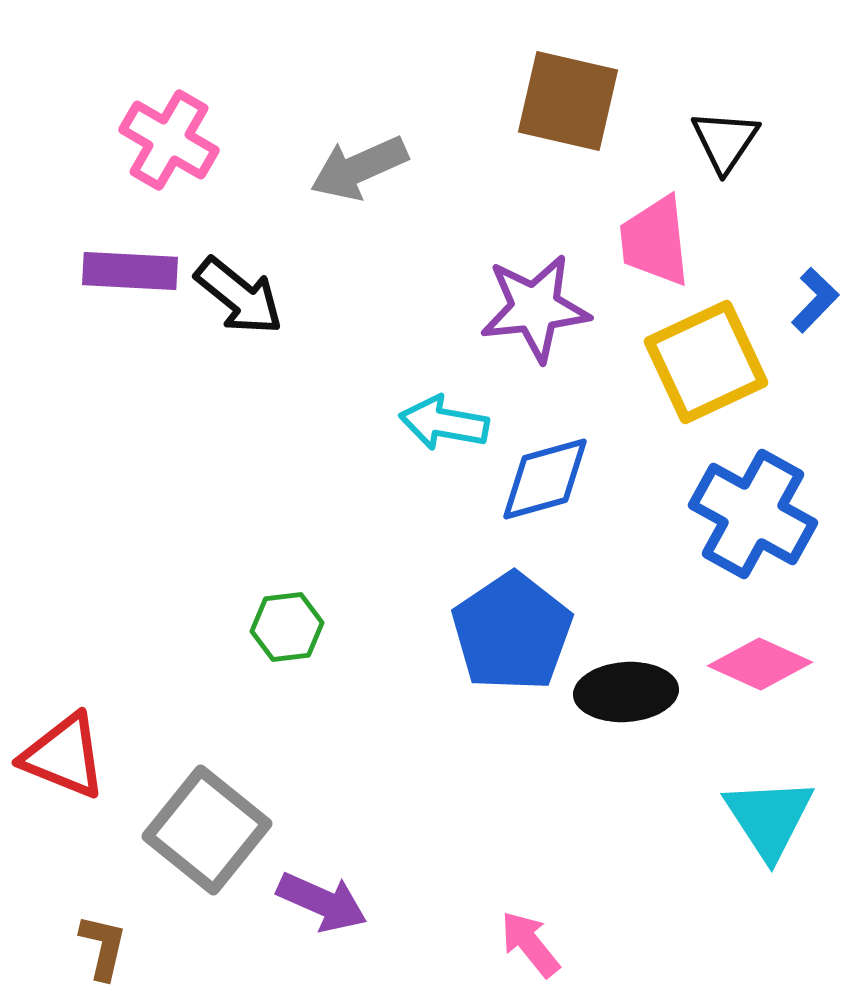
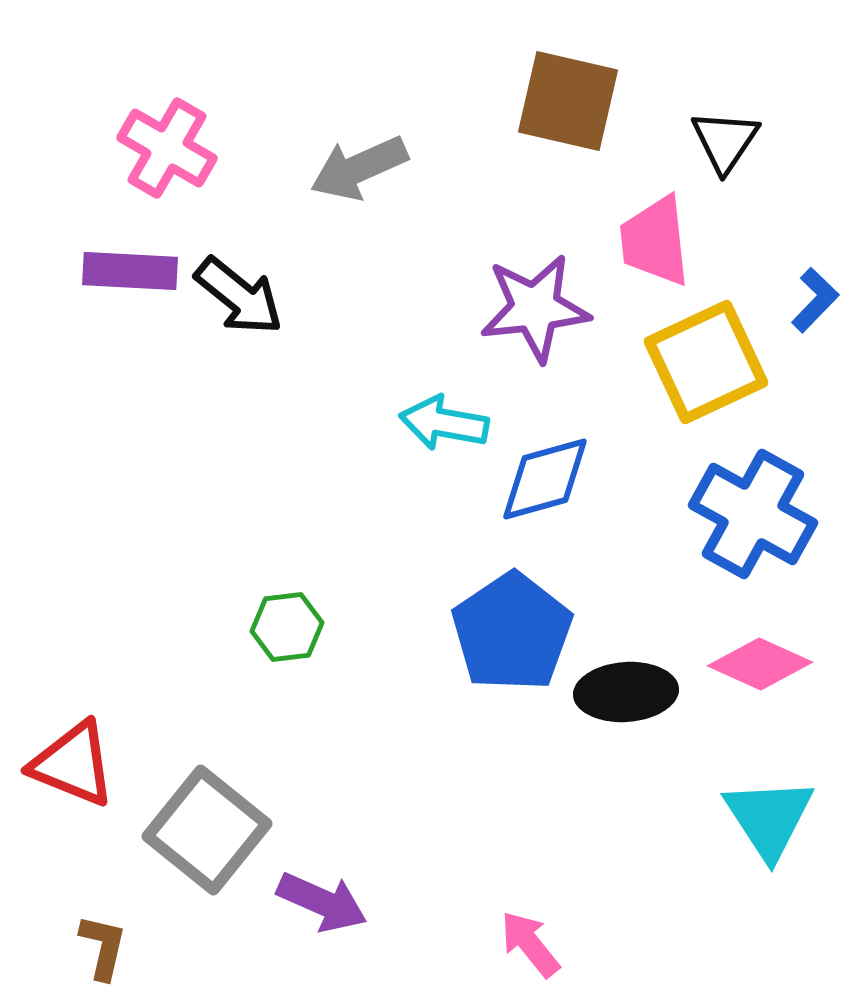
pink cross: moved 2 px left, 8 px down
red triangle: moved 9 px right, 8 px down
